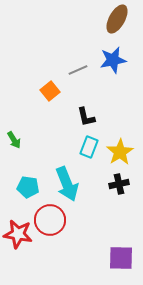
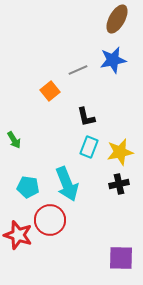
yellow star: rotated 20 degrees clockwise
red star: moved 1 px down; rotated 8 degrees clockwise
